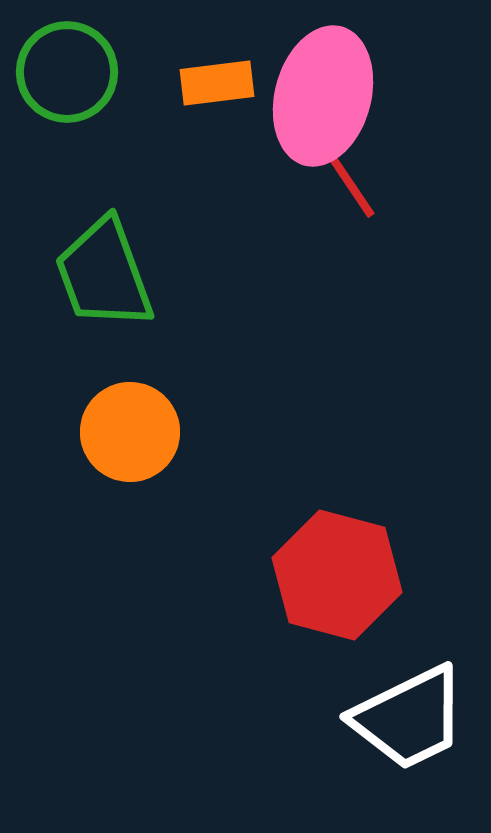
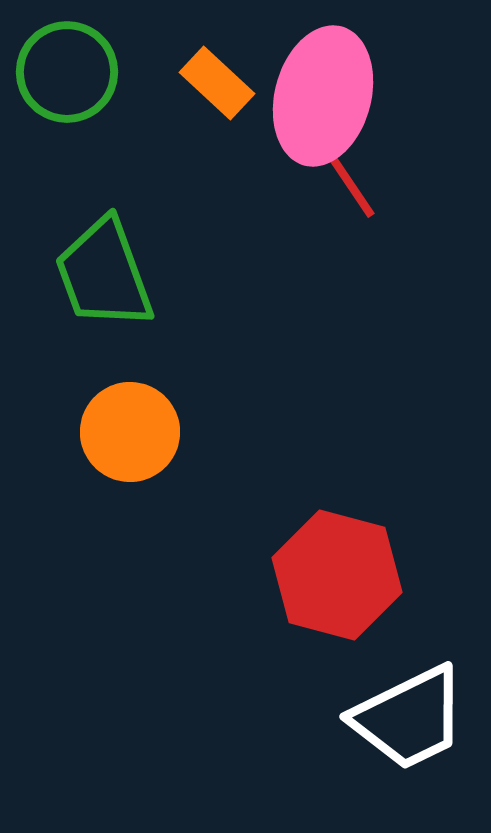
orange rectangle: rotated 50 degrees clockwise
